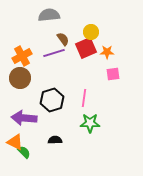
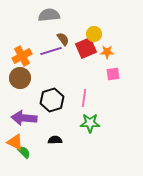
yellow circle: moved 3 px right, 2 px down
purple line: moved 3 px left, 2 px up
